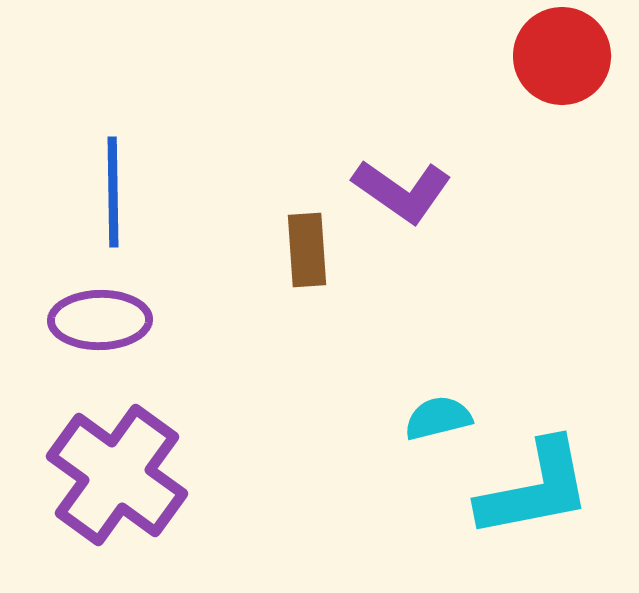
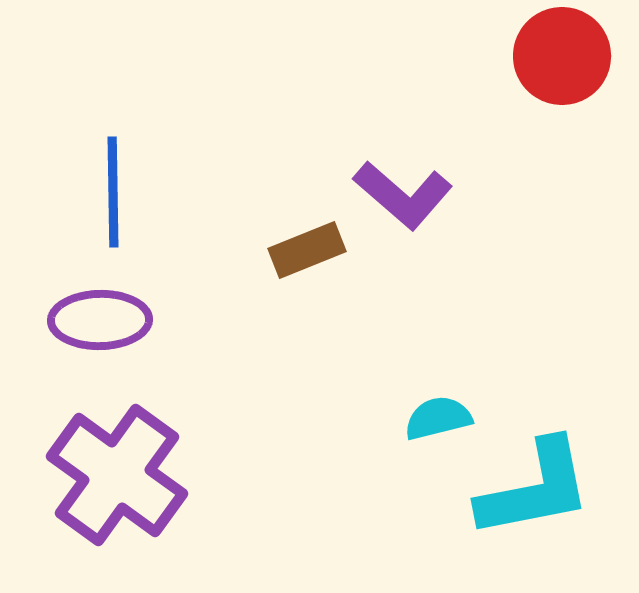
purple L-shape: moved 1 px right, 4 px down; rotated 6 degrees clockwise
brown rectangle: rotated 72 degrees clockwise
